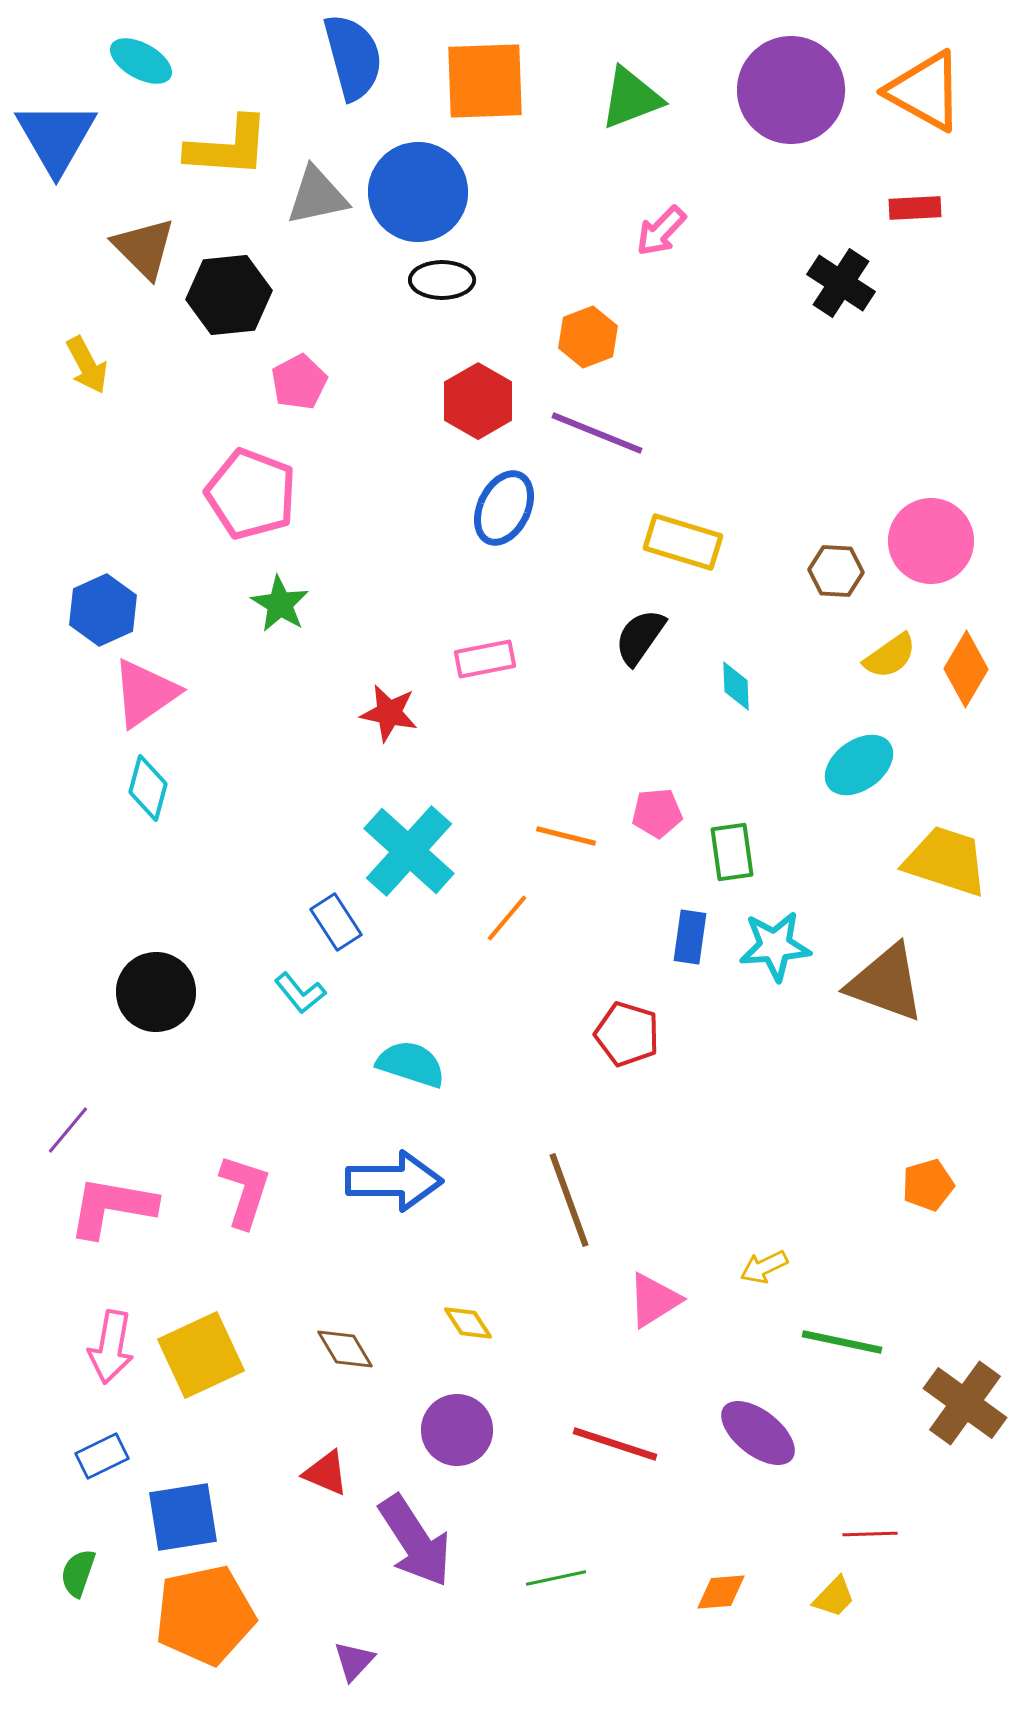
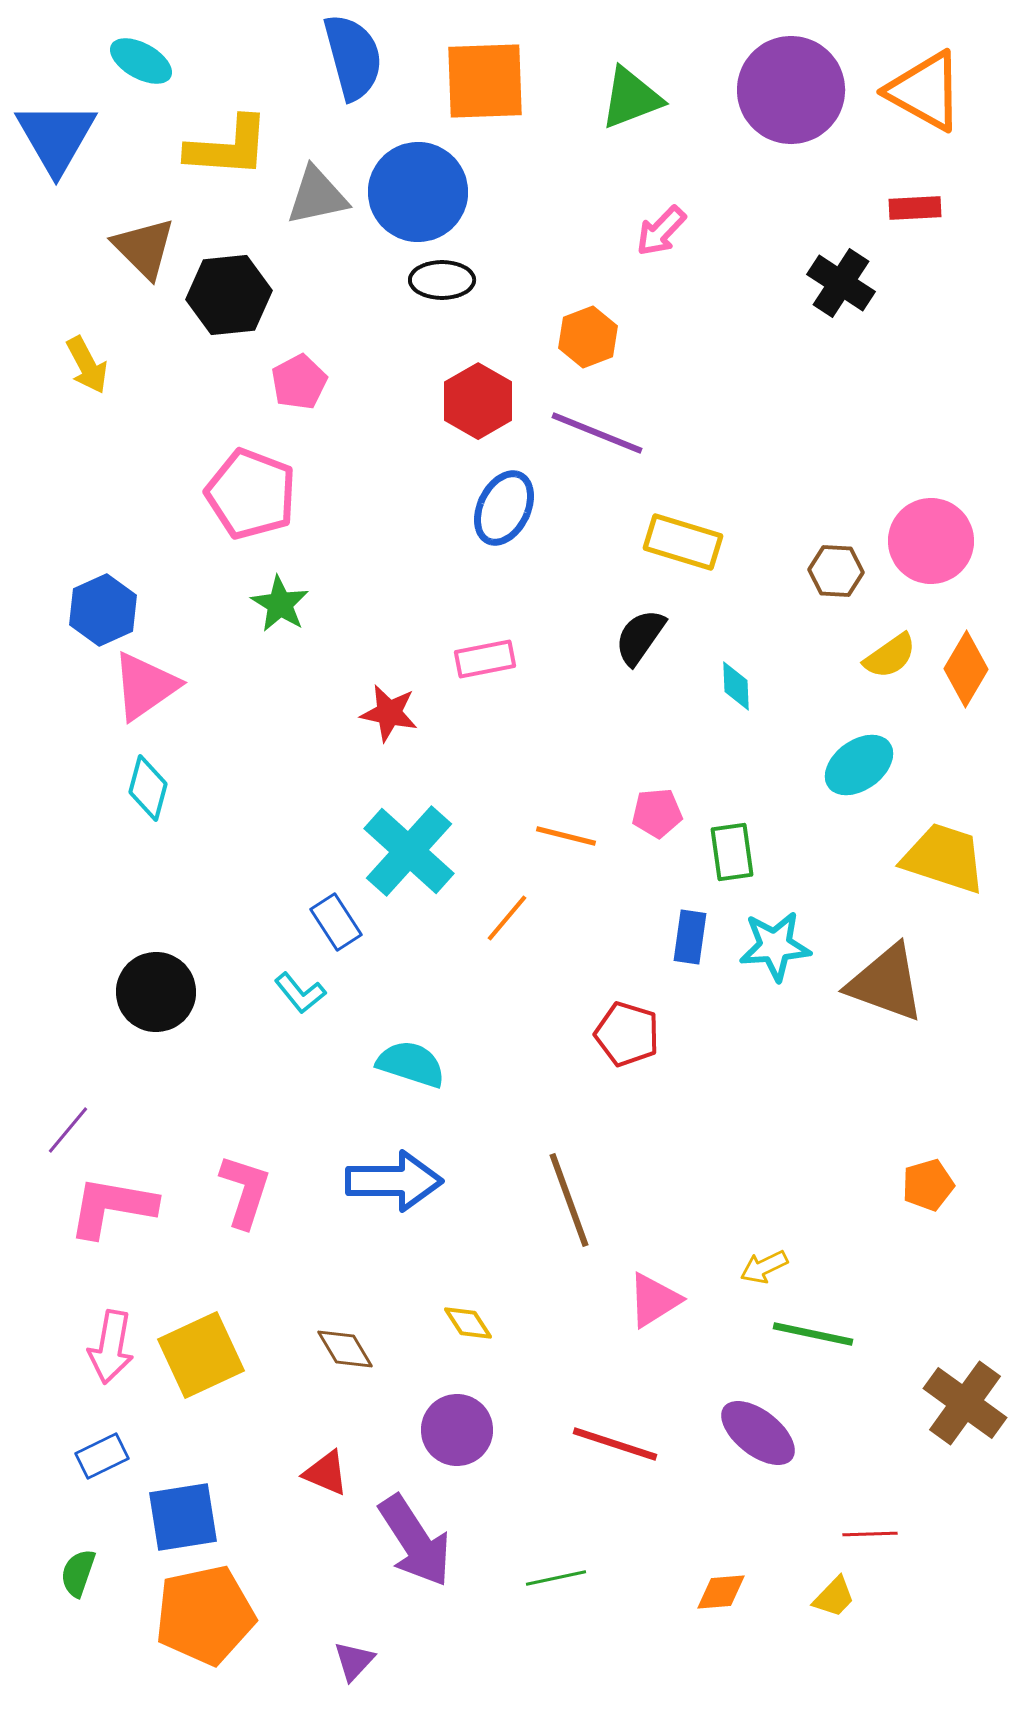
pink triangle at (145, 693): moved 7 px up
yellow trapezoid at (946, 861): moved 2 px left, 3 px up
green line at (842, 1342): moved 29 px left, 8 px up
